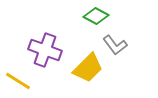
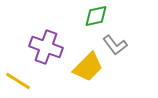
green diamond: rotated 40 degrees counterclockwise
purple cross: moved 1 px right, 3 px up
yellow trapezoid: moved 1 px up
